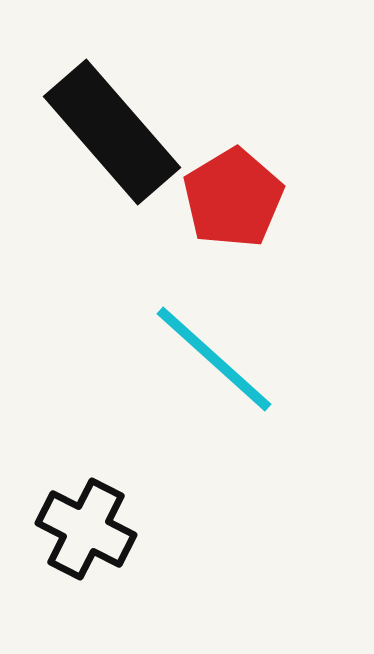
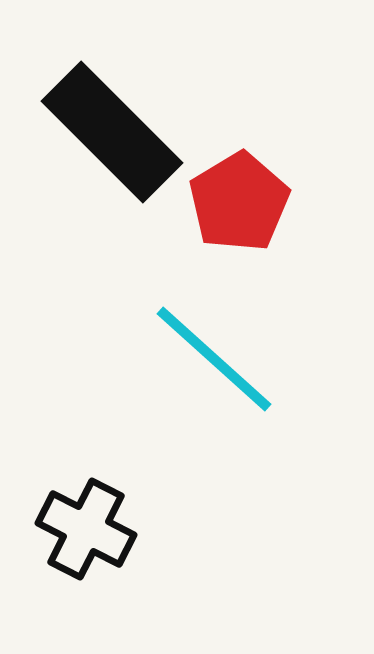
black rectangle: rotated 4 degrees counterclockwise
red pentagon: moved 6 px right, 4 px down
